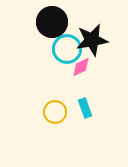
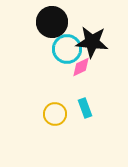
black star: moved 2 px down; rotated 16 degrees clockwise
yellow circle: moved 2 px down
